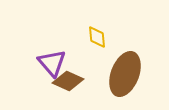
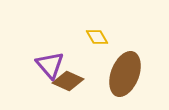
yellow diamond: rotated 25 degrees counterclockwise
purple triangle: moved 2 px left, 2 px down
